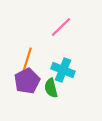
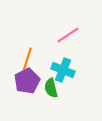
pink line: moved 7 px right, 8 px down; rotated 10 degrees clockwise
